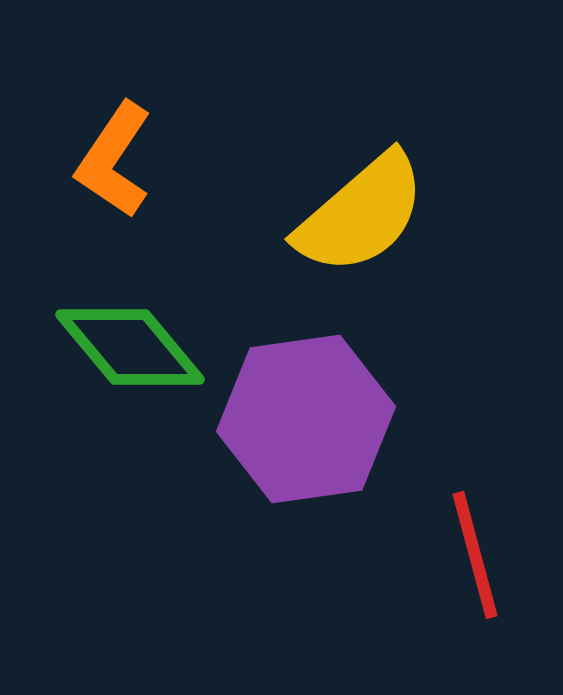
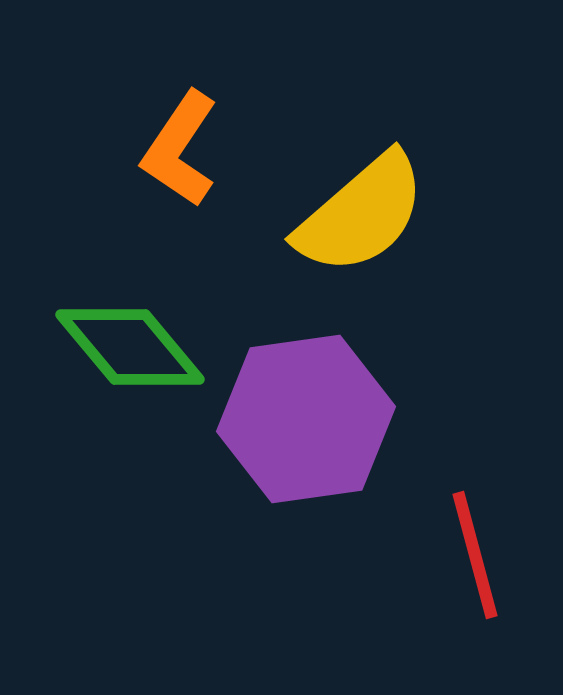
orange L-shape: moved 66 px right, 11 px up
